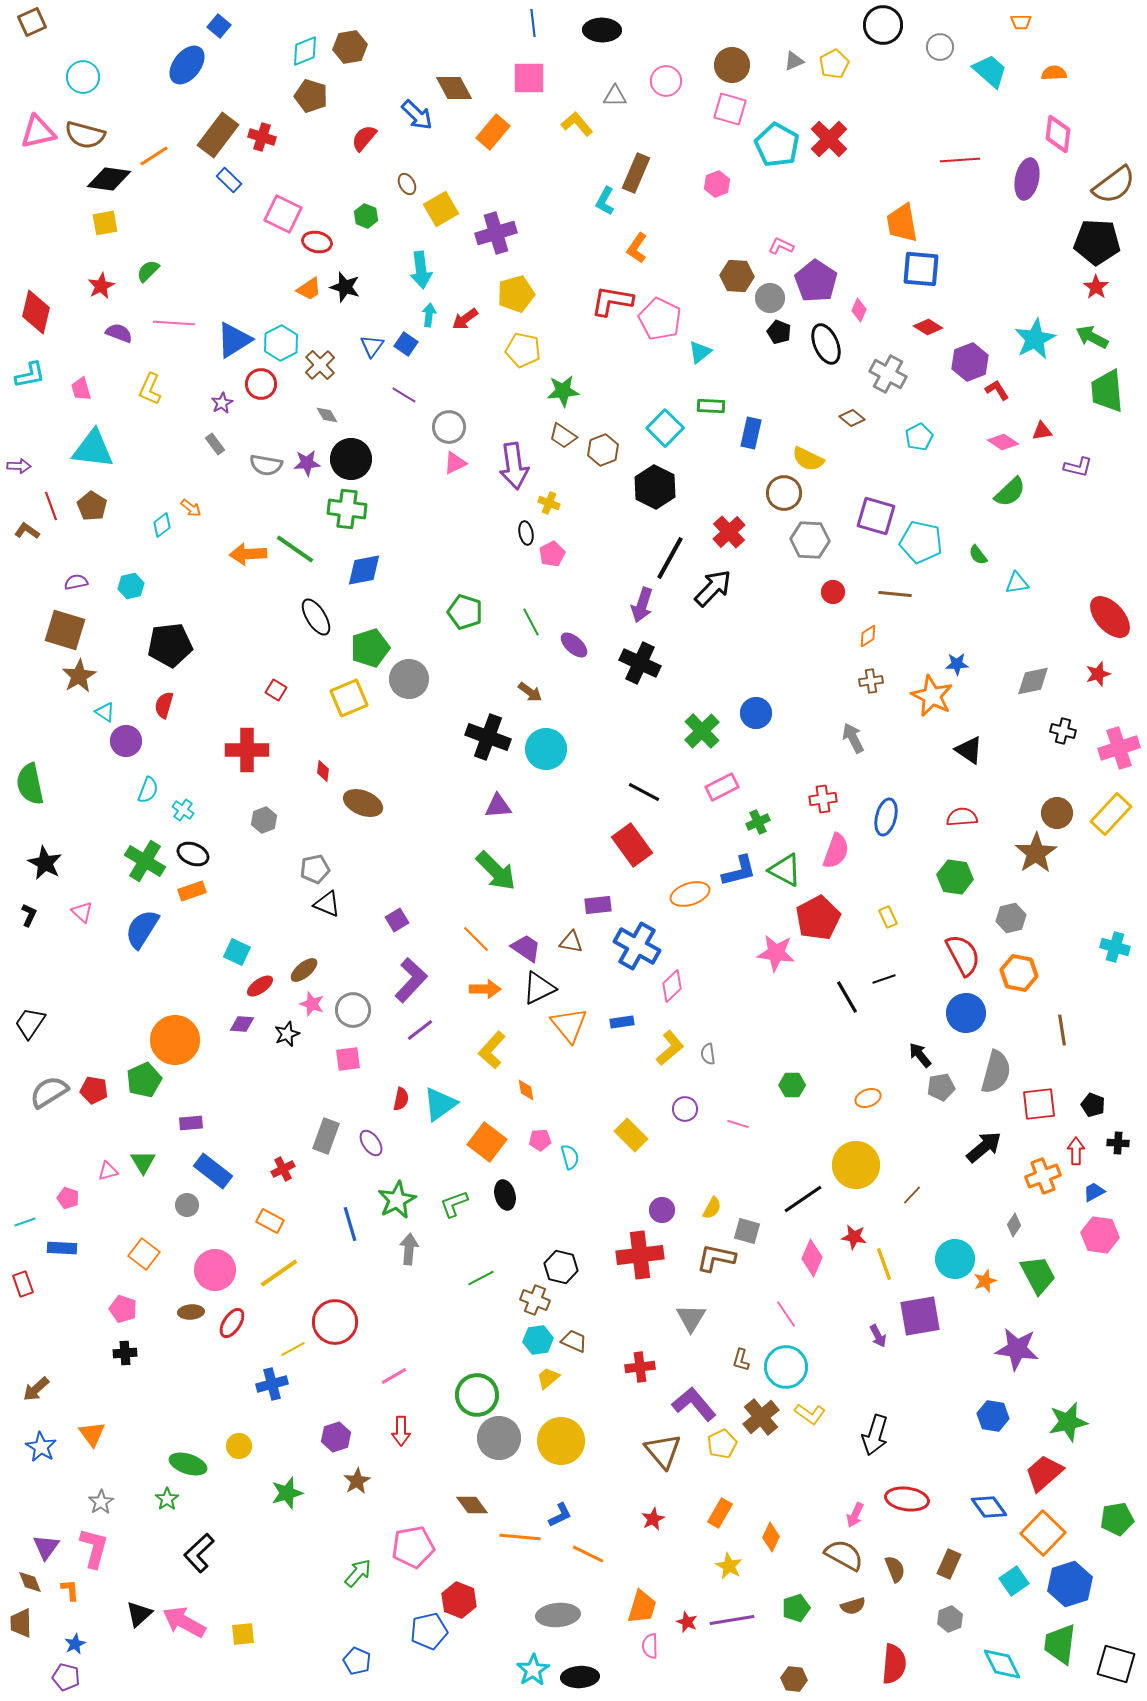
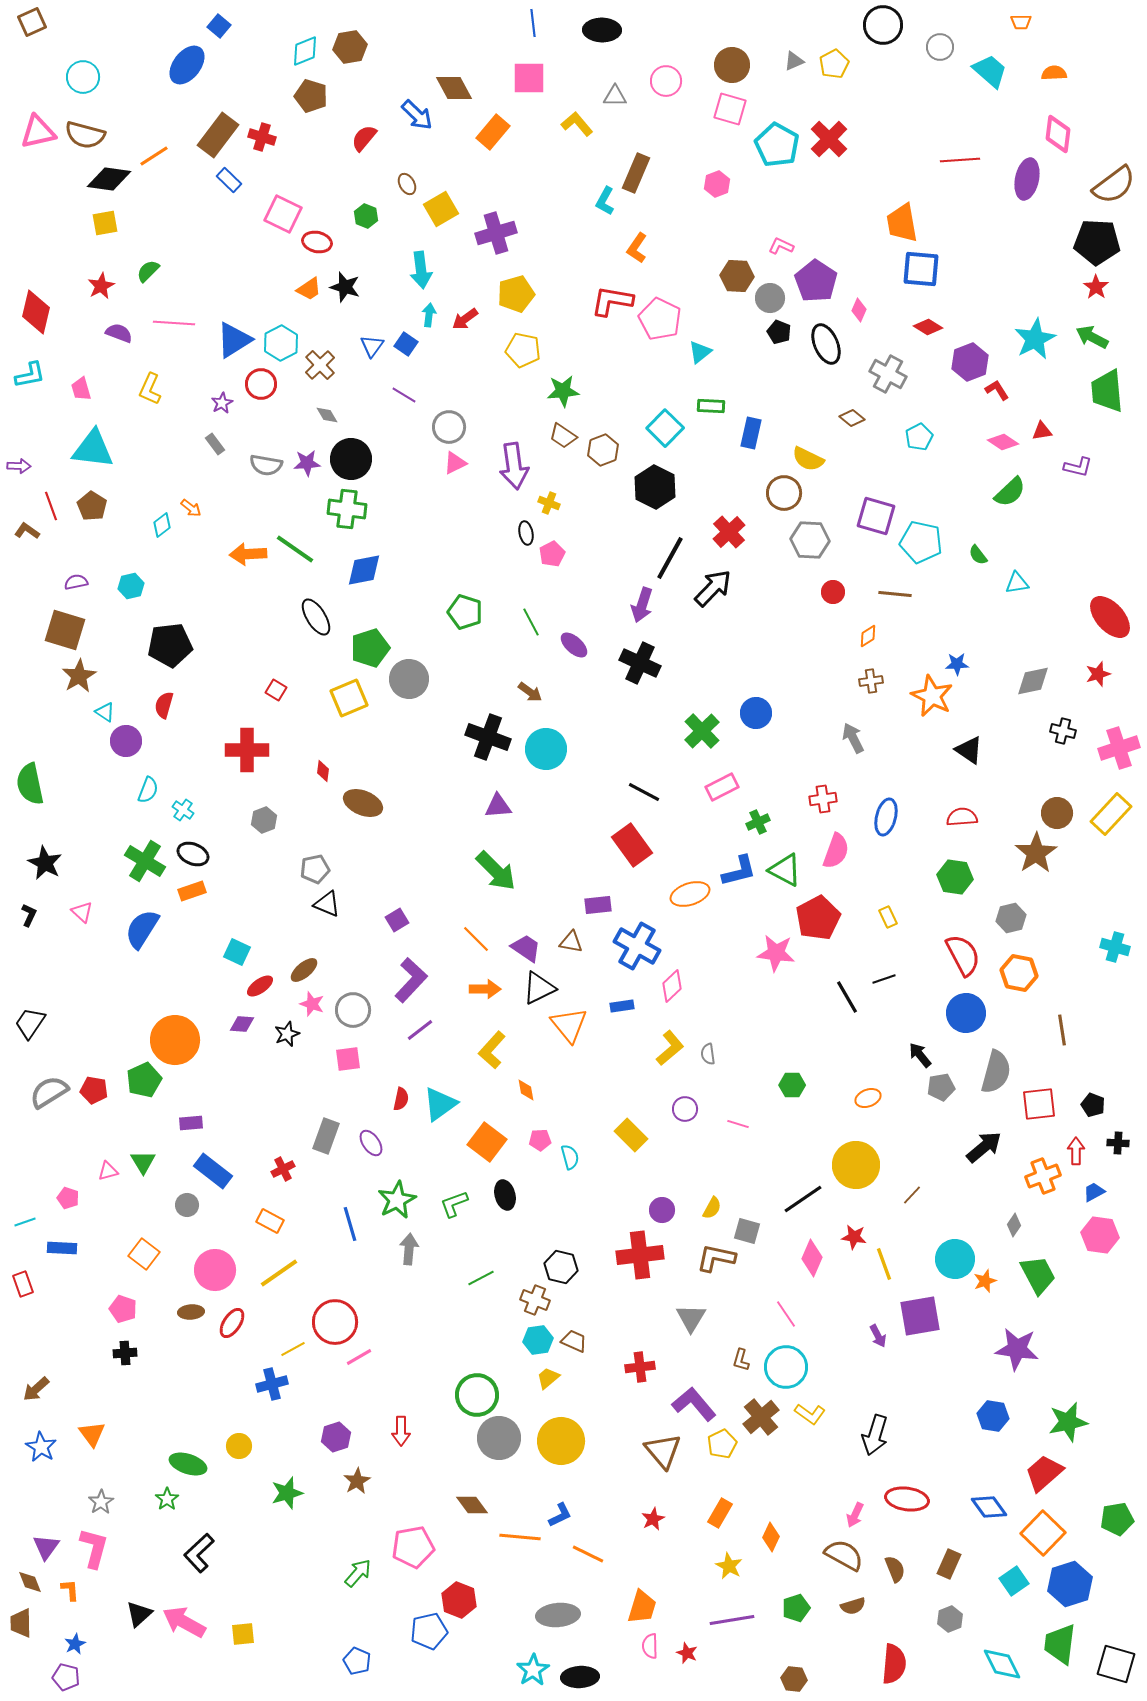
blue rectangle at (622, 1022): moved 16 px up
pink line at (394, 1376): moved 35 px left, 19 px up
red star at (687, 1622): moved 31 px down
